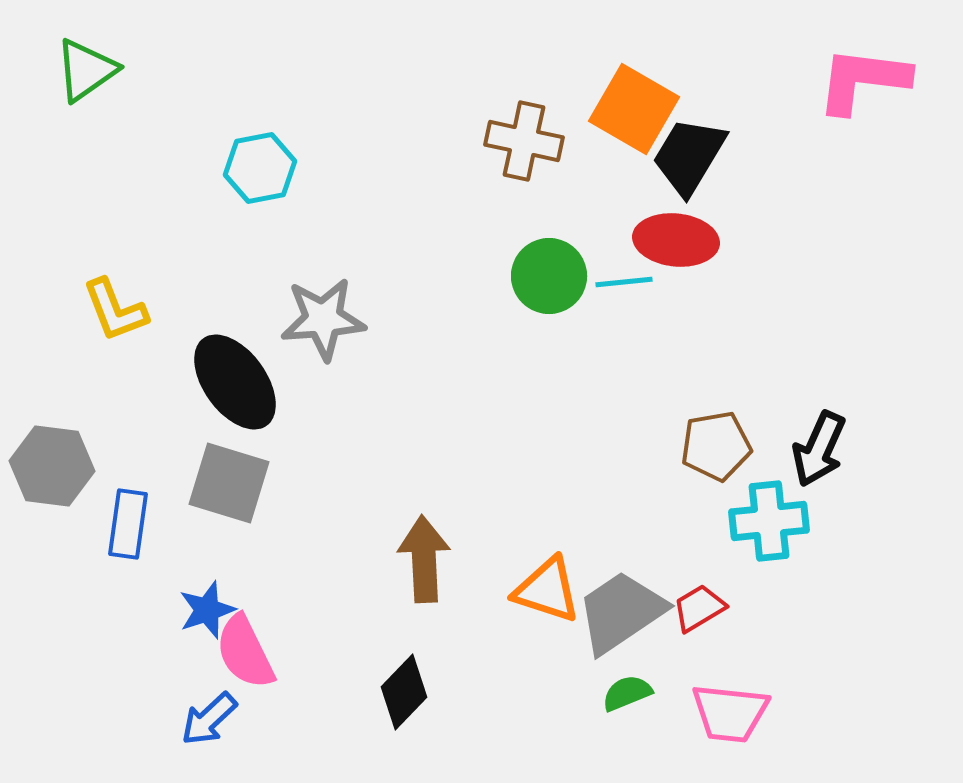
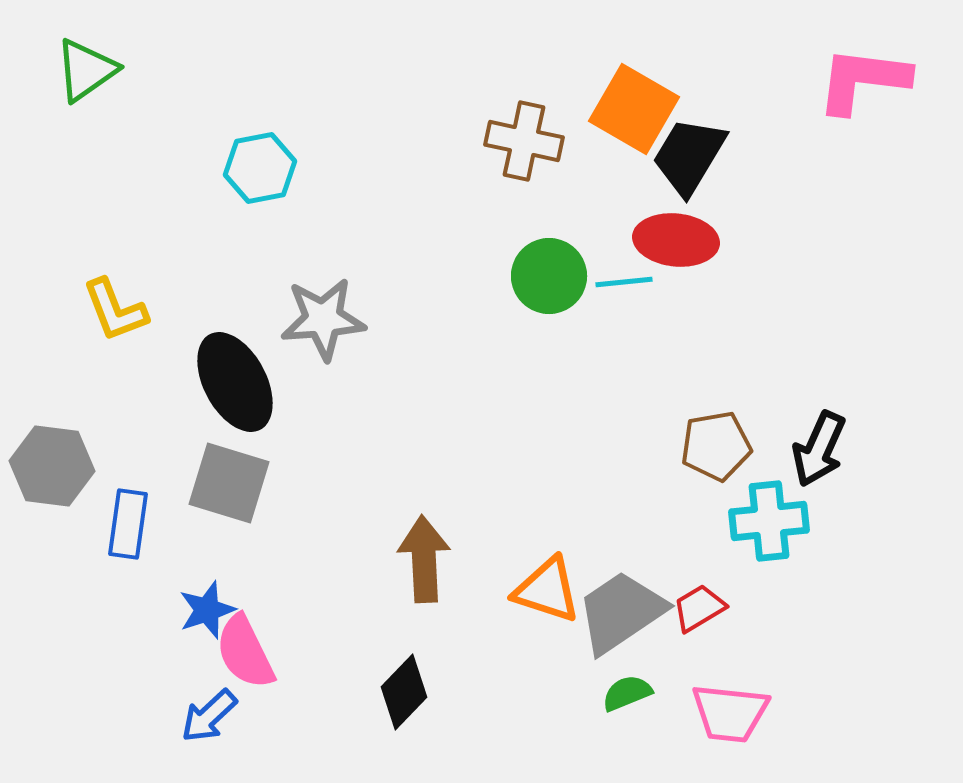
black ellipse: rotated 8 degrees clockwise
blue arrow: moved 3 px up
